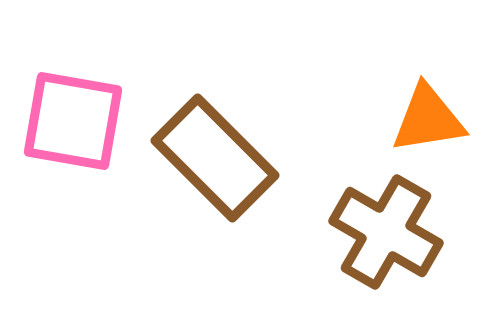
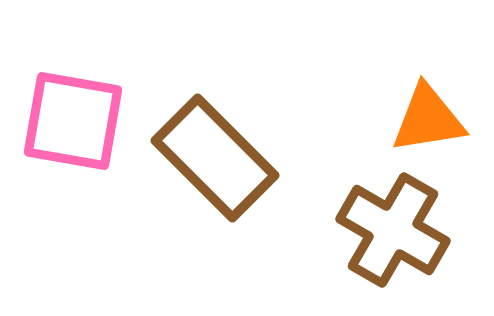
brown cross: moved 7 px right, 2 px up
